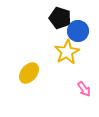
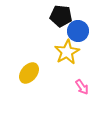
black pentagon: moved 1 px right, 2 px up; rotated 10 degrees counterclockwise
pink arrow: moved 2 px left, 2 px up
